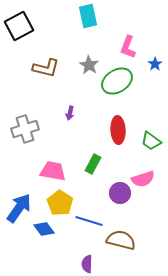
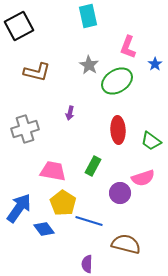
brown L-shape: moved 9 px left, 4 px down
green rectangle: moved 2 px down
pink semicircle: moved 1 px up
yellow pentagon: moved 3 px right
brown semicircle: moved 5 px right, 4 px down
